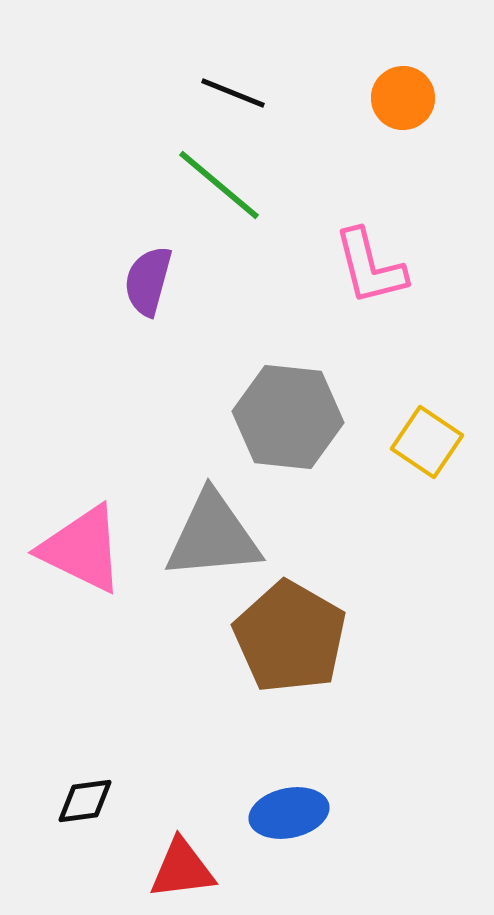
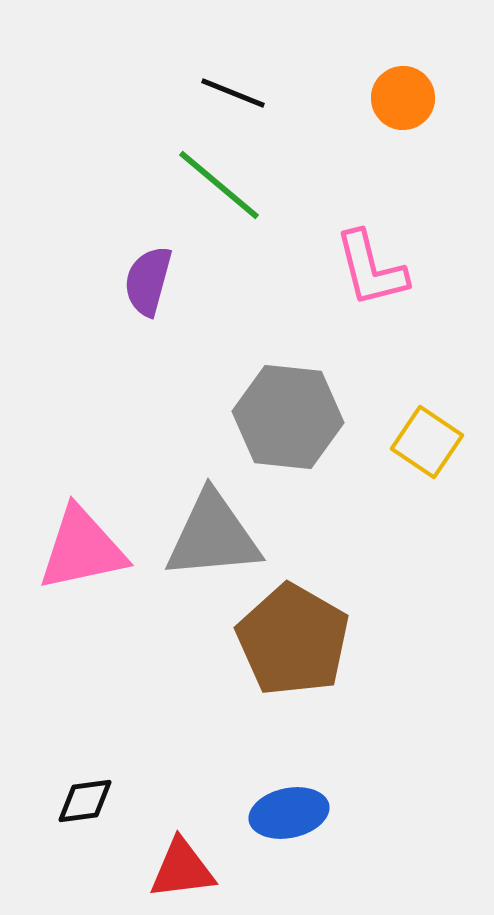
pink L-shape: moved 1 px right, 2 px down
pink triangle: rotated 38 degrees counterclockwise
brown pentagon: moved 3 px right, 3 px down
